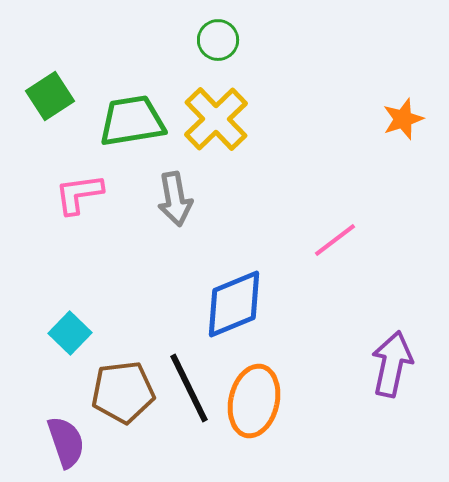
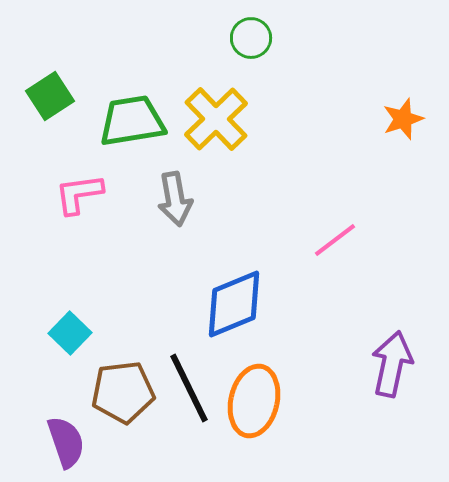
green circle: moved 33 px right, 2 px up
